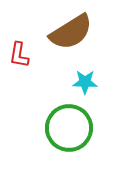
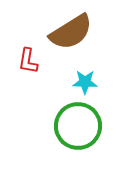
red L-shape: moved 9 px right, 6 px down
green circle: moved 9 px right, 2 px up
